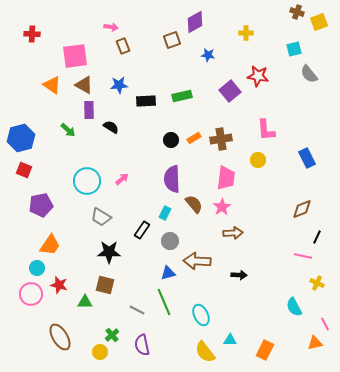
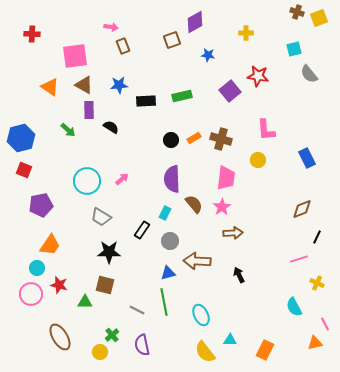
yellow square at (319, 22): moved 4 px up
orange triangle at (52, 85): moved 2 px left, 2 px down
brown cross at (221, 139): rotated 25 degrees clockwise
pink line at (303, 256): moved 4 px left, 3 px down; rotated 30 degrees counterclockwise
black arrow at (239, 275): rotated 119 degrees counterclockwise
green line at (164, 302): rotated 12 degrees clockwise
